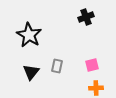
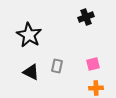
pink square: moved 1 px right, 1 px up
black triangle: rotated 42 degrees counterclockwise
